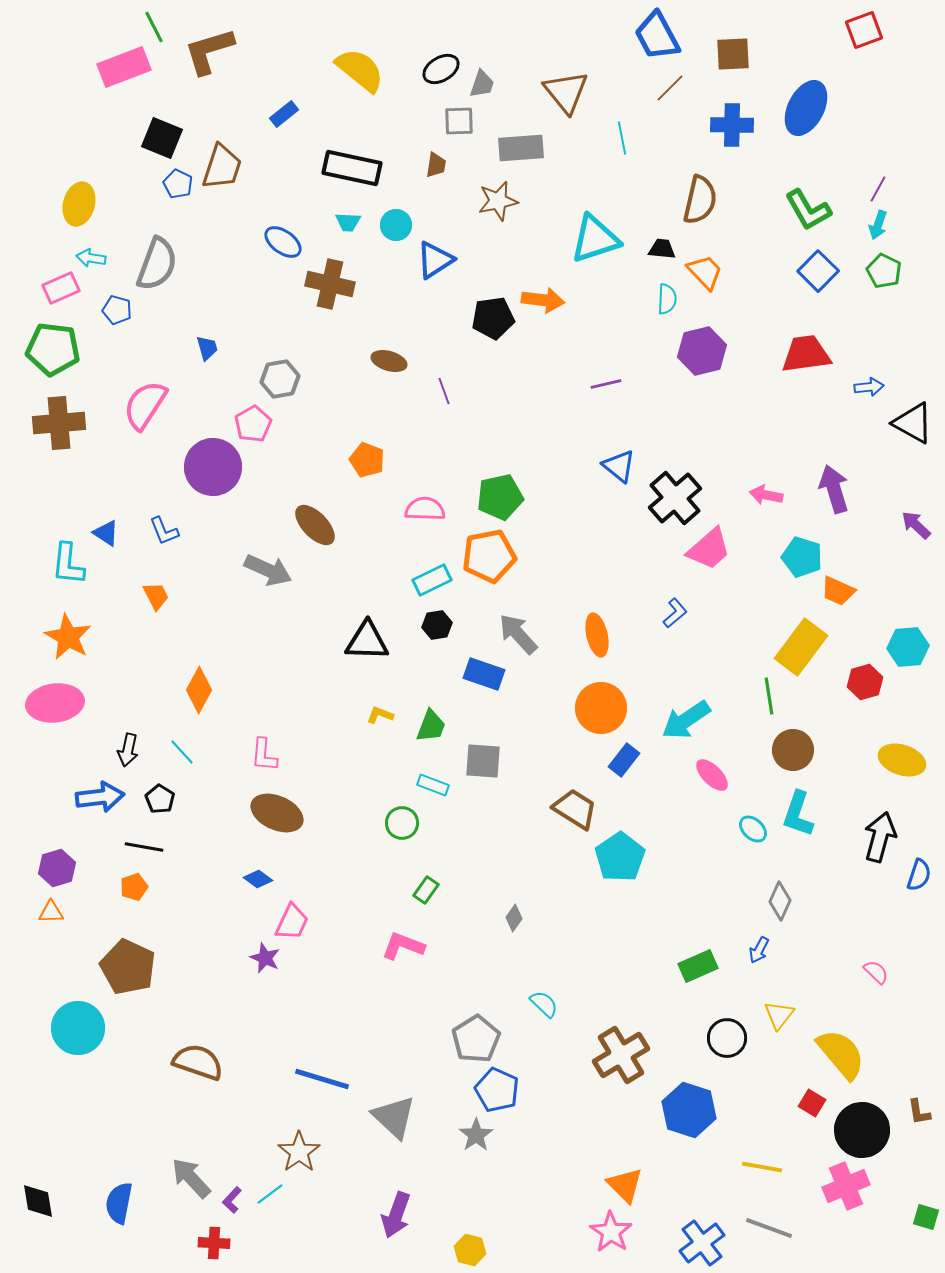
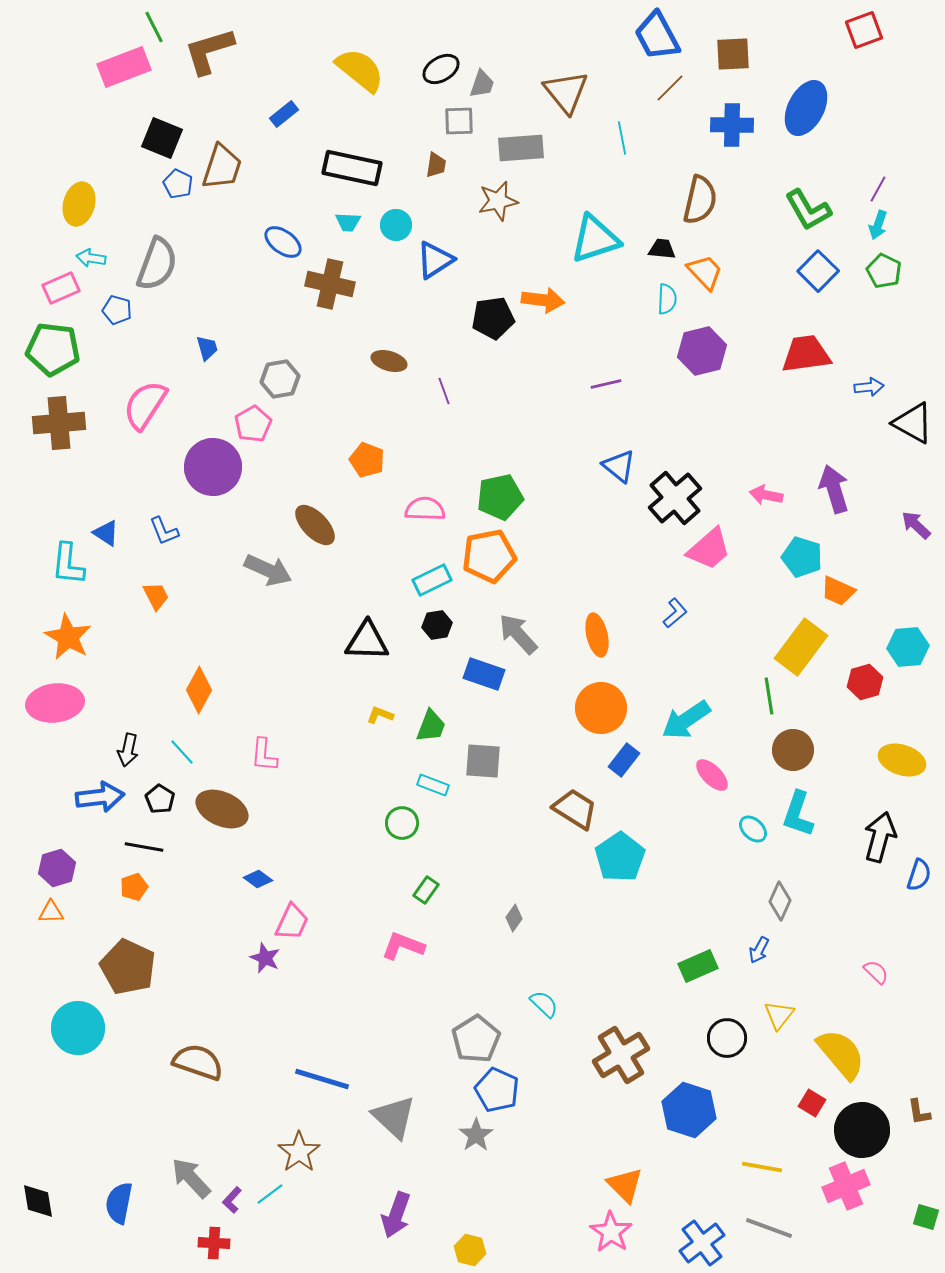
brown ellipse at (277, 813): moved 55 px left, 4 px up
